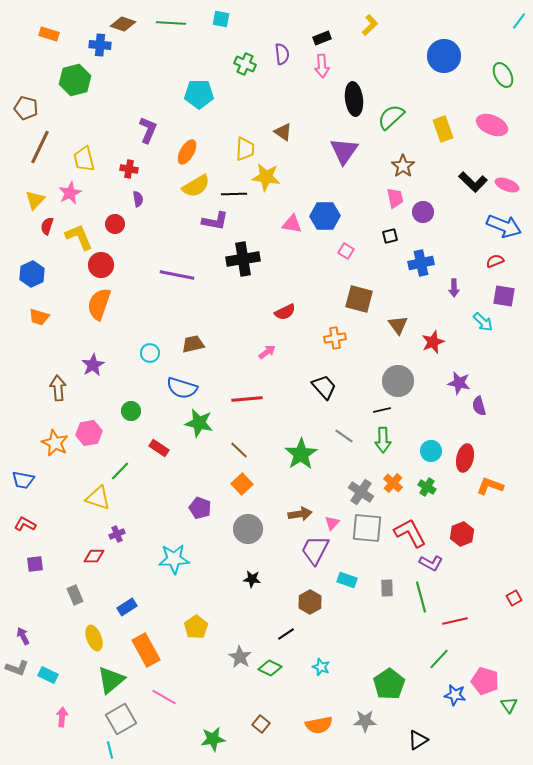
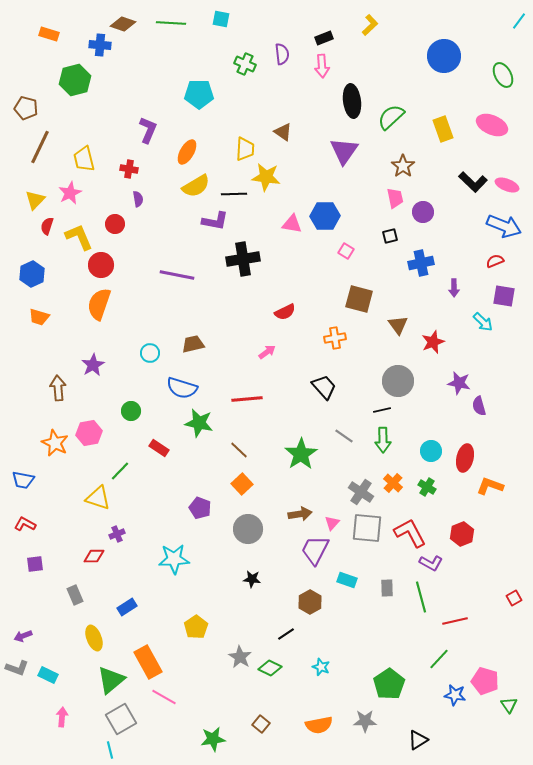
black rectangle at (322, 38): moved 2 px right
black ellipse at (354, 99): moved 2 px left, 2 px down
purple arrow at (23, 636): rotated 84 degrees counterclockwise
orange rectangle at (146, 650): moved 2 px right, 12 px down
